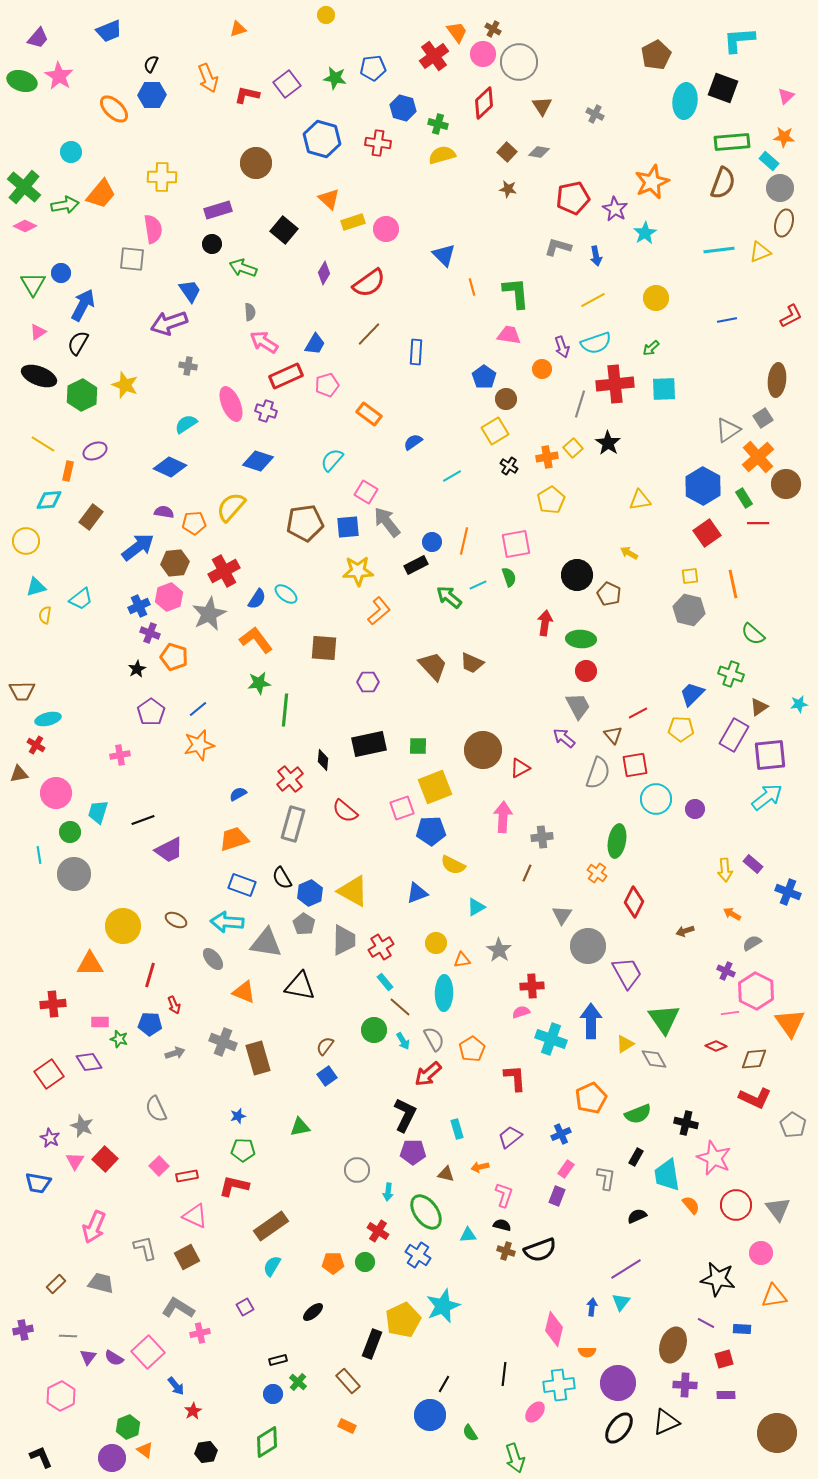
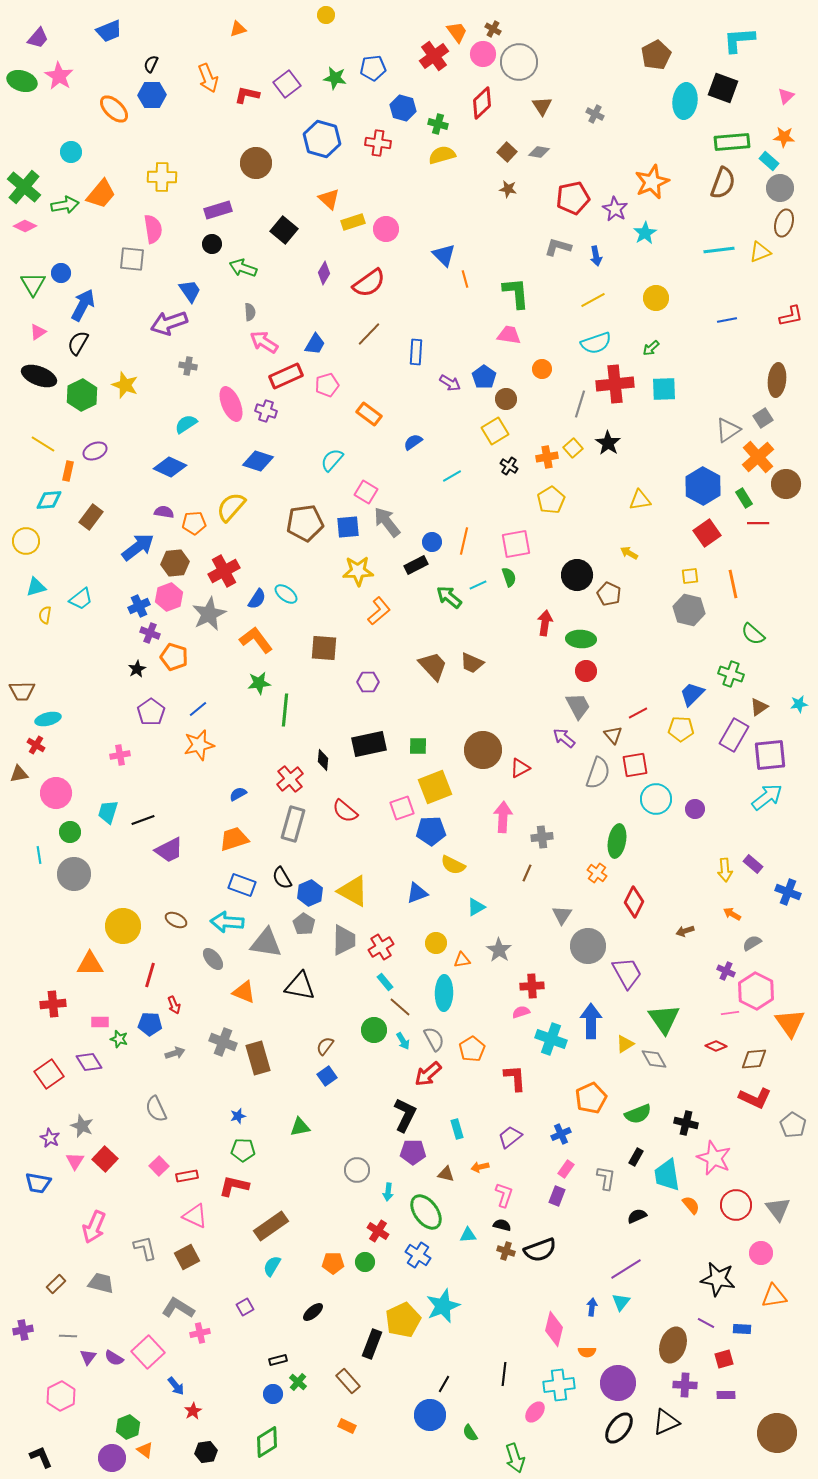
red diamond at (484, 103): moved 2 px left
orange line at (472, 287): moved 7 px left, 8 px up
red L-shape at (791, 316): rotated 15 degrees clockwise
purple arrow at (562, 347): moved 112 px left, 36 px down; rotated 40 degrees counterclockwise
cyan trapezoid at (98, 812): moved 10 px right
